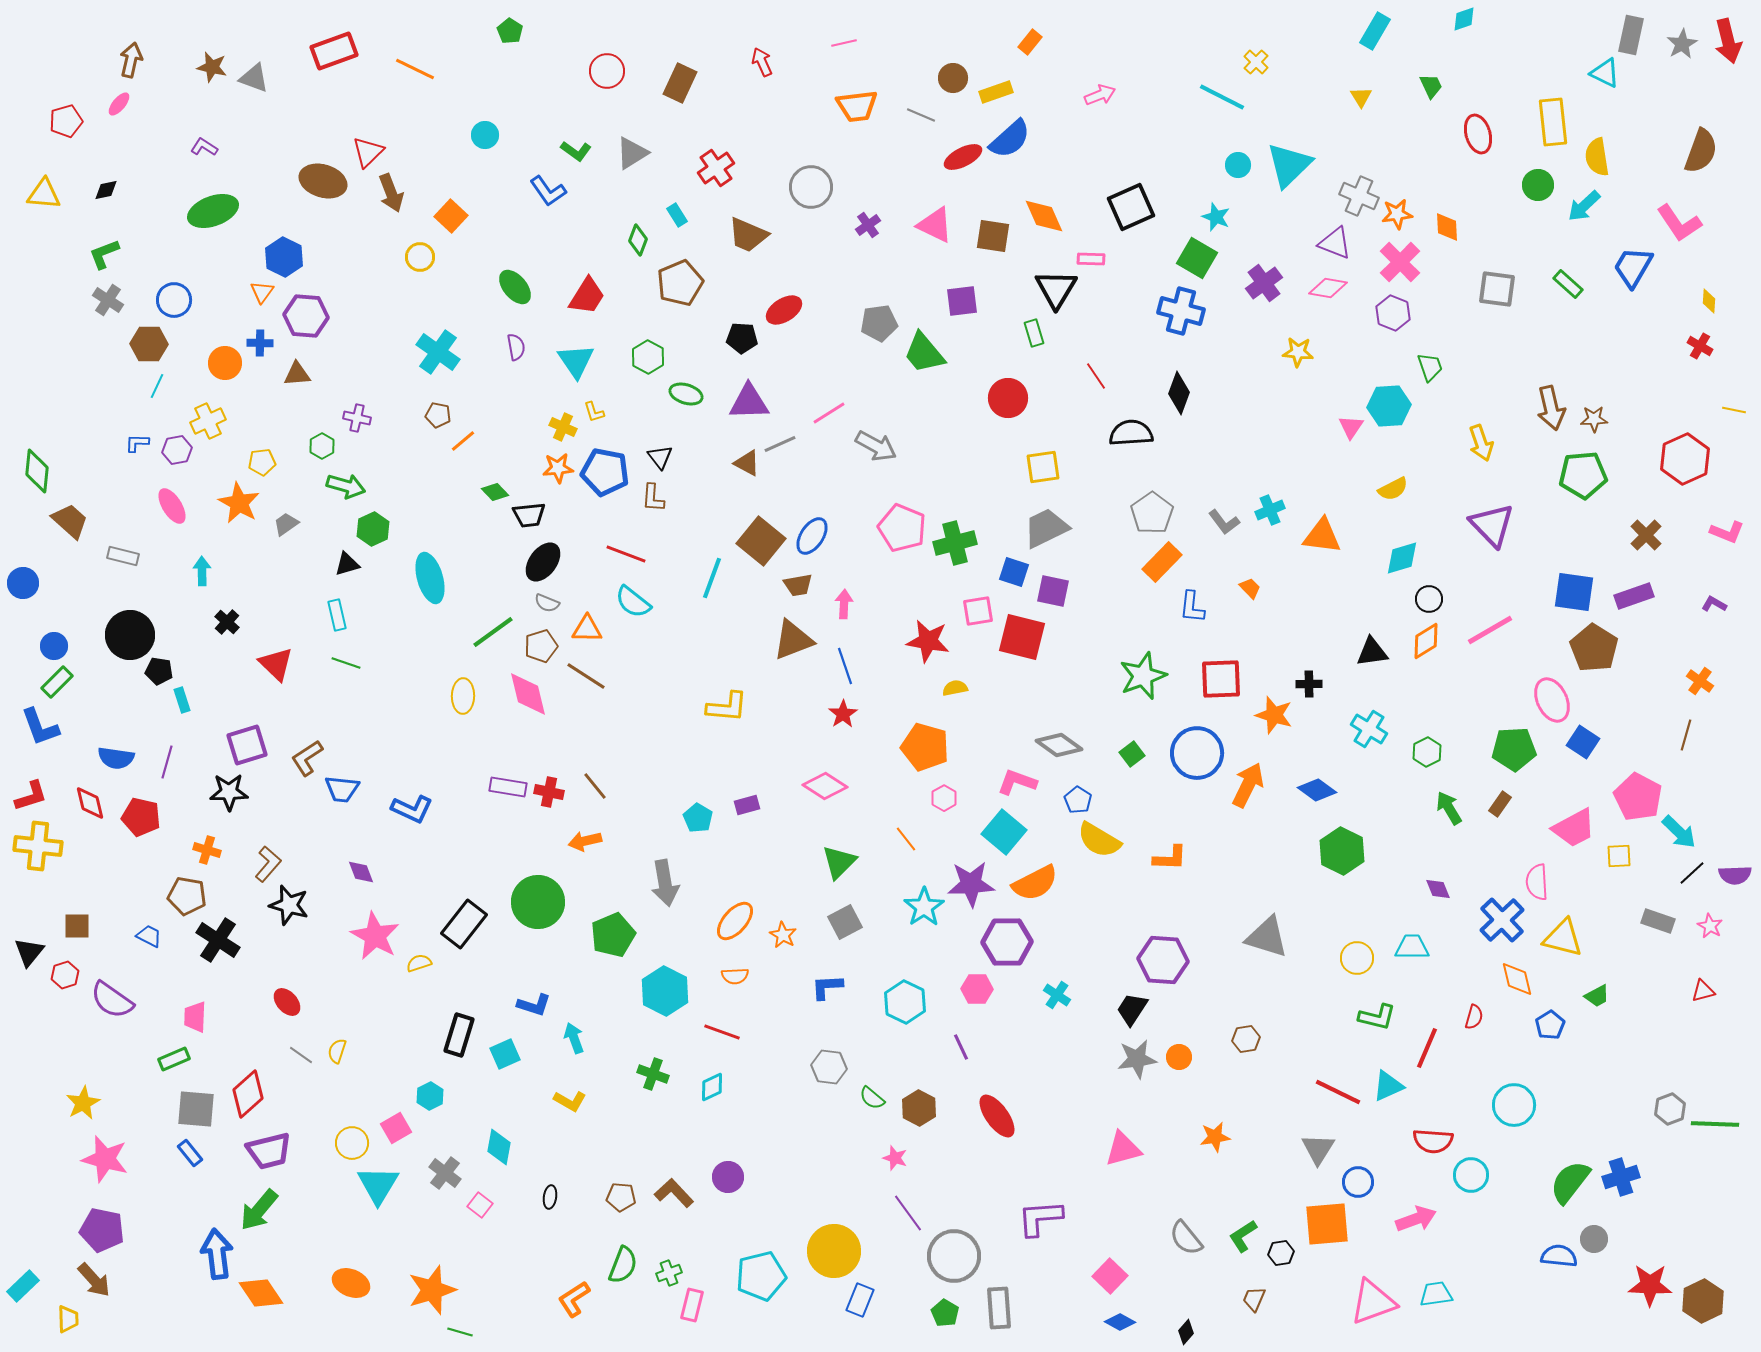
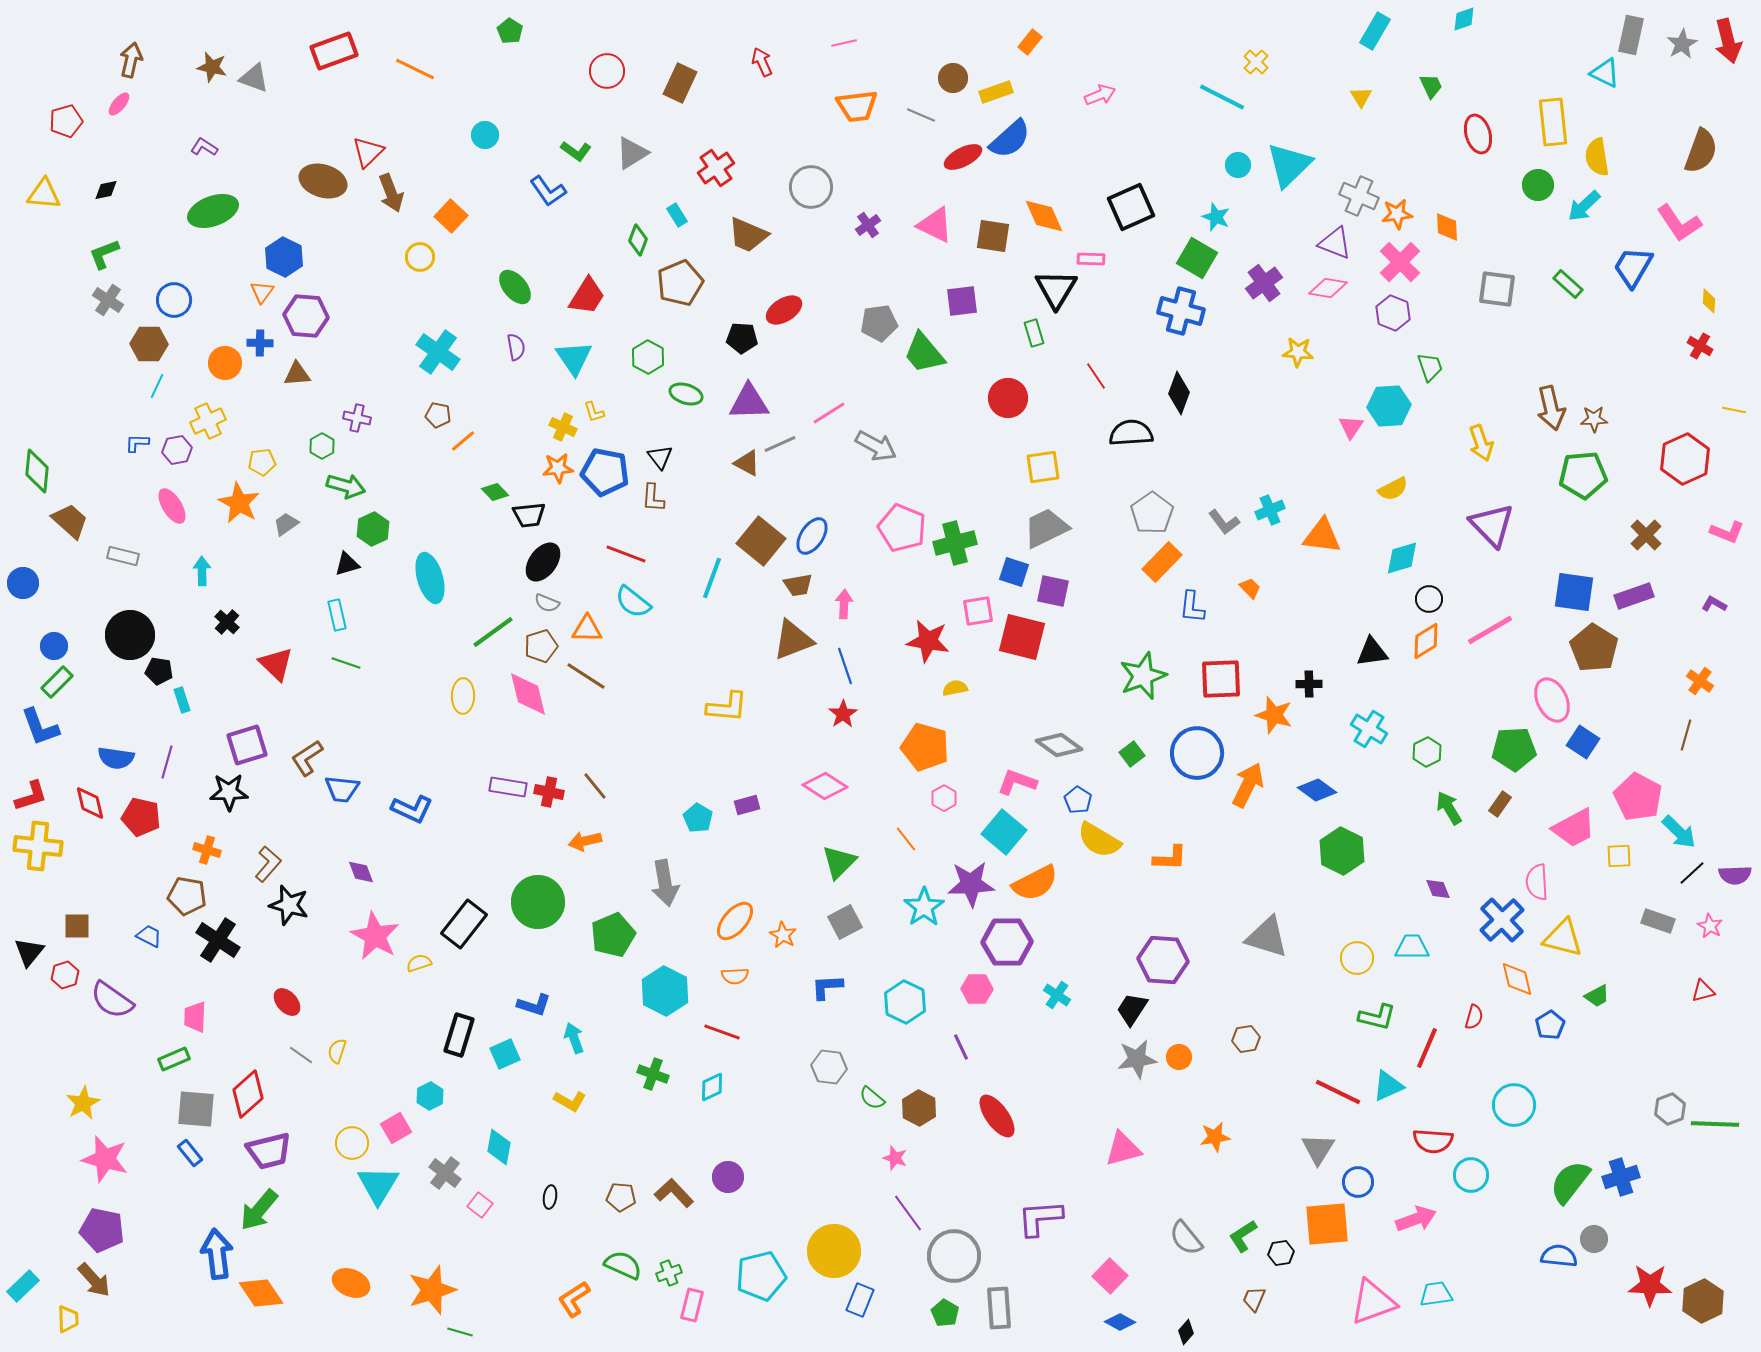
cyan triangle at (576, 361): moved 2 px left, 3 px up
green semicircle at (623, 1265): rotated 87 degrees counterclockwise
